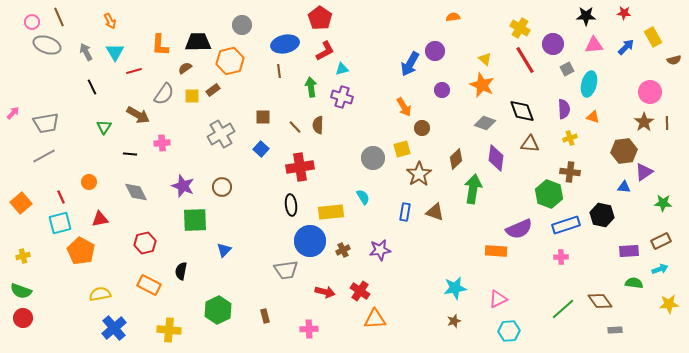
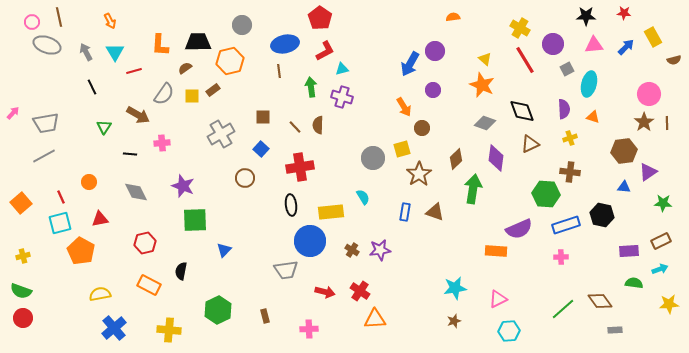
brown line at (59, 17): rotated 12 degrees clockwise
purple circle at (442, 90): moved 9 px left
pink circle at (650, 92): moved 1 px left, 2 px down
brown triangle at (530, 144): rotated 30 degrees counterclockwise
purple triangle at (644, 172): moved 4 px right
brown circle at (222, 187): moved 23 px right, 9 px up
green hexagon at (549, 194): moved 3 px left; rotated 16 degrees counterclockwise
brown cross at (343, 250): moved 9 px right; rotated 32 degrees counterclockwise
